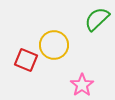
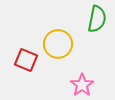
green semicircle: rotated 144 degrees clockwise
yellow circle: moved 4 px right, 1 px up
